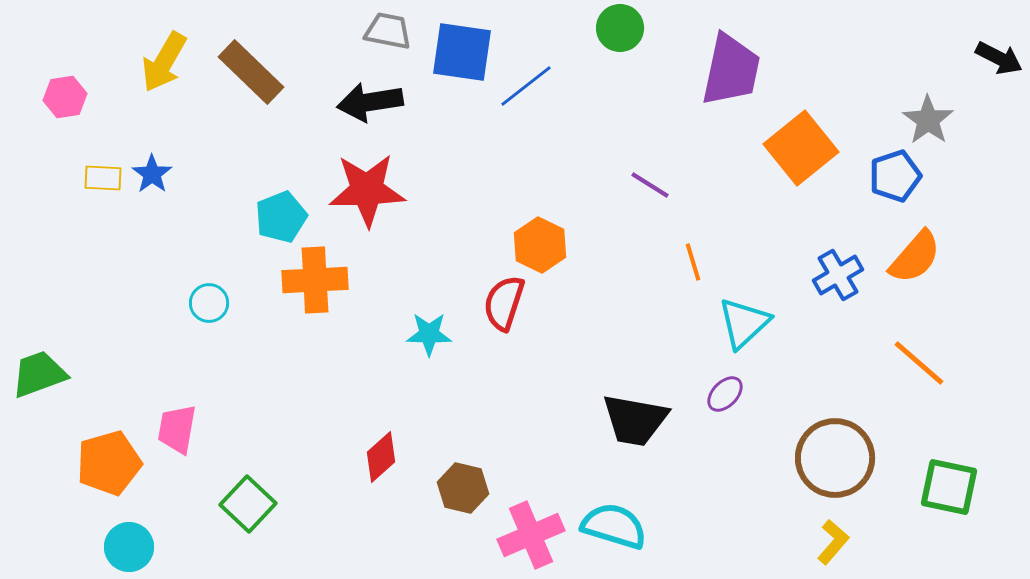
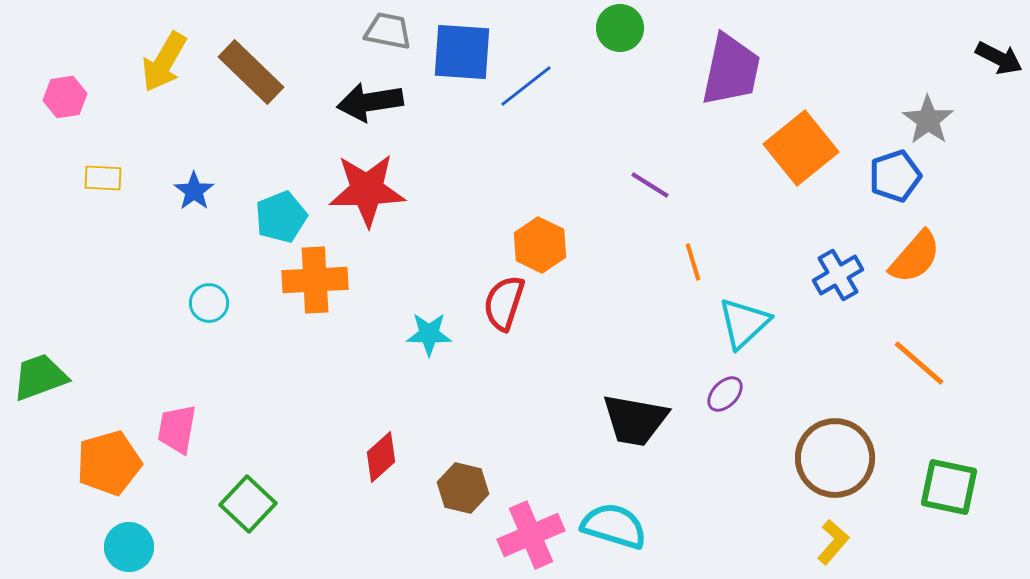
blue square at (462, 52): rotated 4 degrees counterclockwise
blue star at (152, 174): moved 42 px right, 17 px down
green trapezoid at (39, 374): moved 1 px right, 3 px down
